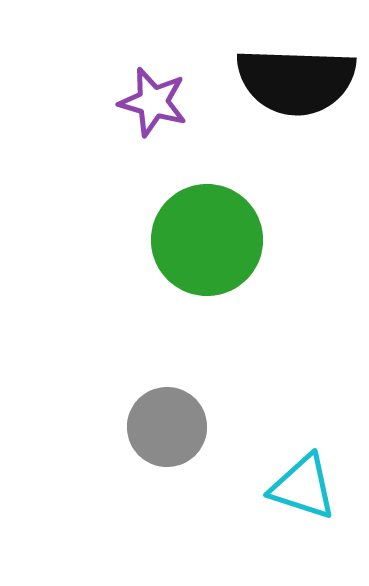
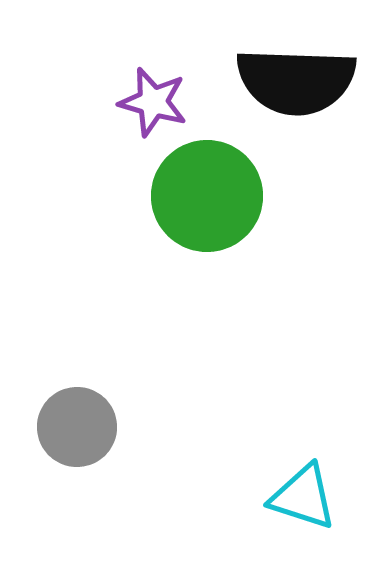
green circle: moved 44 px up
gray circle: moved 90 px left
cyan triangle: moved 10 px down
